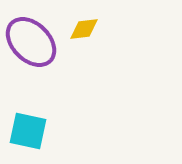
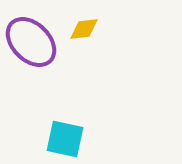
cyan square: moved 37 px right, 8 px down
